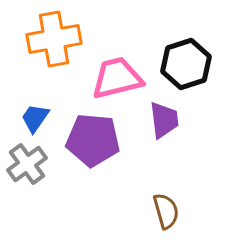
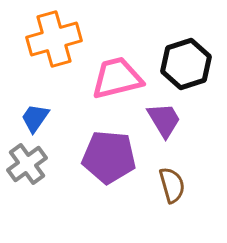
orange cross: rotated 6 degrees counterclockwise
purple trapezoid: rotated 24 degrees counterclockwise
purple pentagon: moved 16 px right, 17 px down
brown semicircle: moved 6 px right, 26 px up
